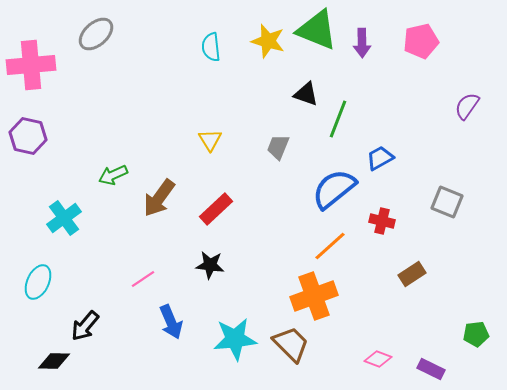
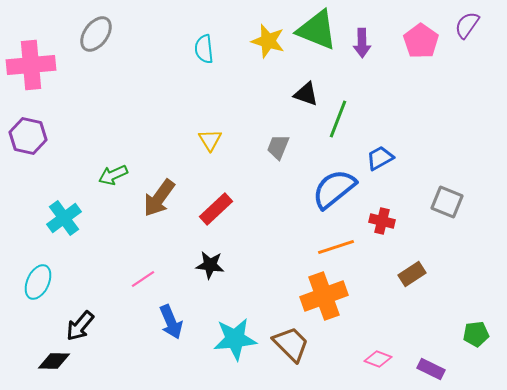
gray ellipse: rotated 12 degrees counterclockwise
pink pentagon: rotated 24 degrees counterclockwise
cyan semicircle: moved 7 px left, 2 px down
purple semicircle: moved 81 px up
orange line: moved 6 px right, 1 px down; rotated 24 degrees clockwise
orange cross: moved 10 px right
black arrow: moved 5 px left
